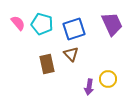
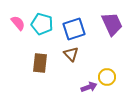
brown rectangle: moved 7 px left, 1 px up; rotated 18 degrees clockwise
yellow circle: moved 1 px left, 2 px up
purple arrow: rotated 119 degrees counterclockwise
